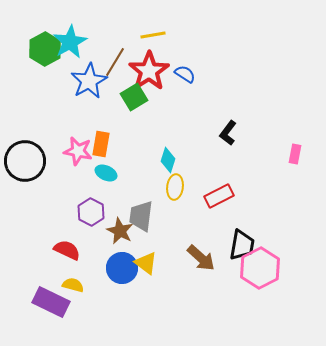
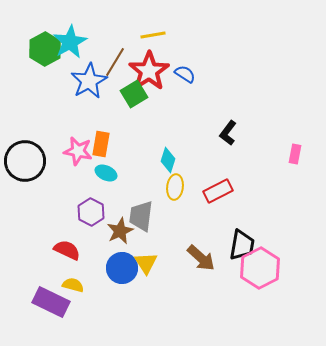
green square: moved 3 px up
red rectangle: moved 1 px left, 5 px up
brown star: rotated 20 degrees clockwise
yellow triangle: rotated 20 degrees clockwise
